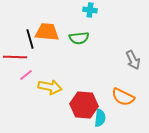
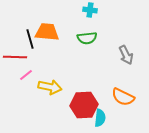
green semicircle: moved 8 px right
gray arrow: moved 7 px left, 5 px up
red hexagon: rotated 8 degrees counterclockwise
